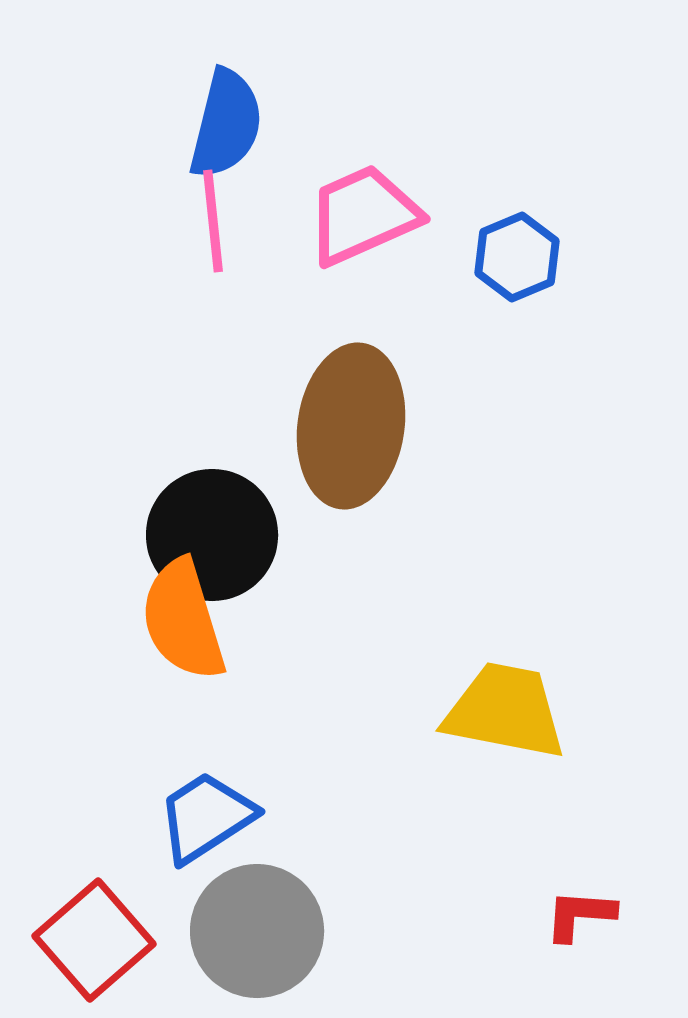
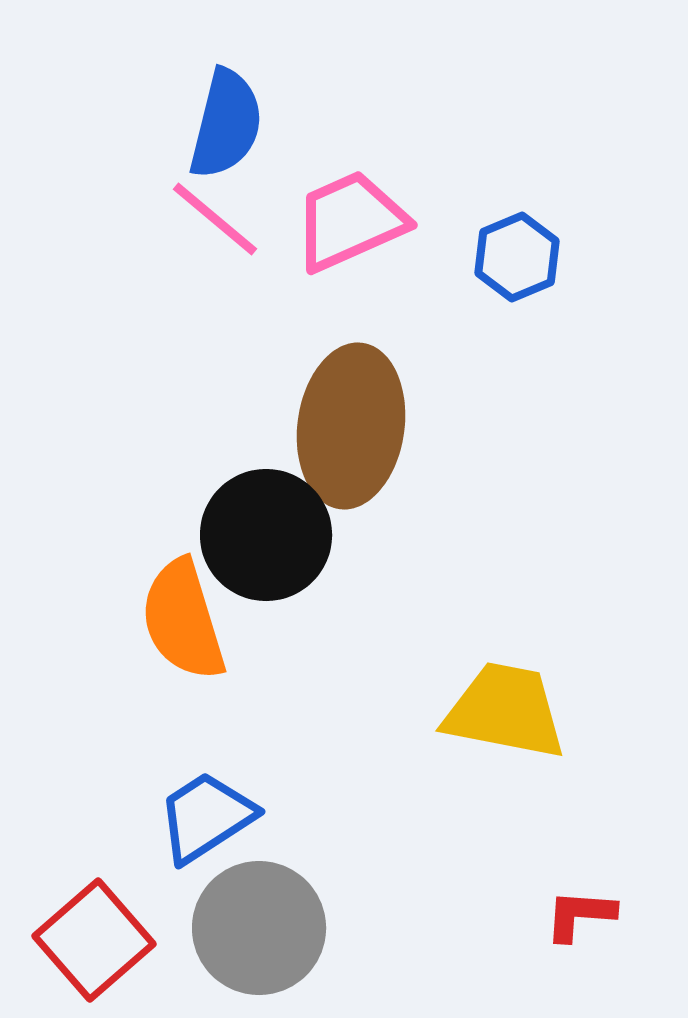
pink trapezoid: moved 13 px left, 6 px down
pink line: moved 2 px right, 2 px up; rotated 44 degrees counterclockwise
black circle: moved 54 px right
gray circle: moved 2 px right, 3 px up
